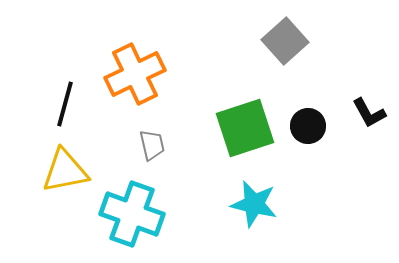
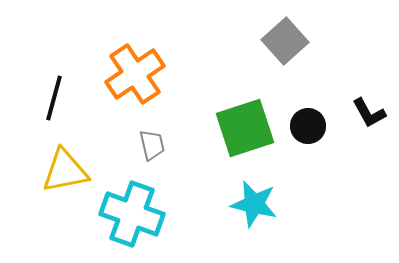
orange cross: rotated 8 degrees counterclockwise
black line: moved 11 px left, 6 px up
